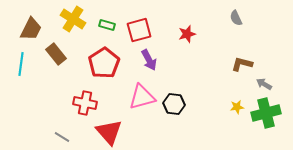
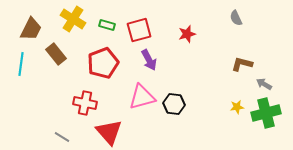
red pentagon: moved 1 px left; rotated 12 degrees clockwise
